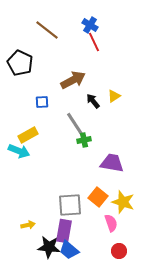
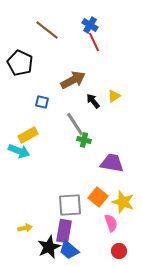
blue square: rotated 16 degrees clockwise
green cross: rotated 24 degrees clockwise
yellow arrow: moved 3 px left, 3 px down
black star: rotated 30 degrees counterclockwise
